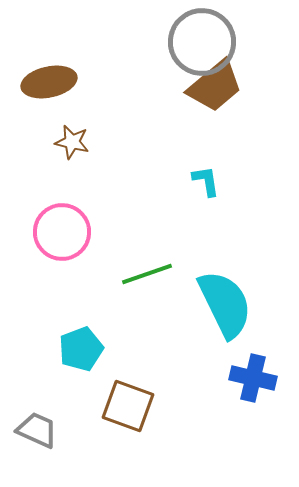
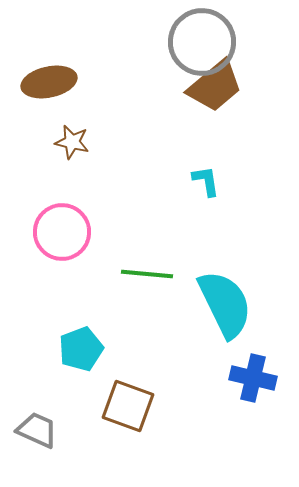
green line: rotated 24 degrees clockwise
